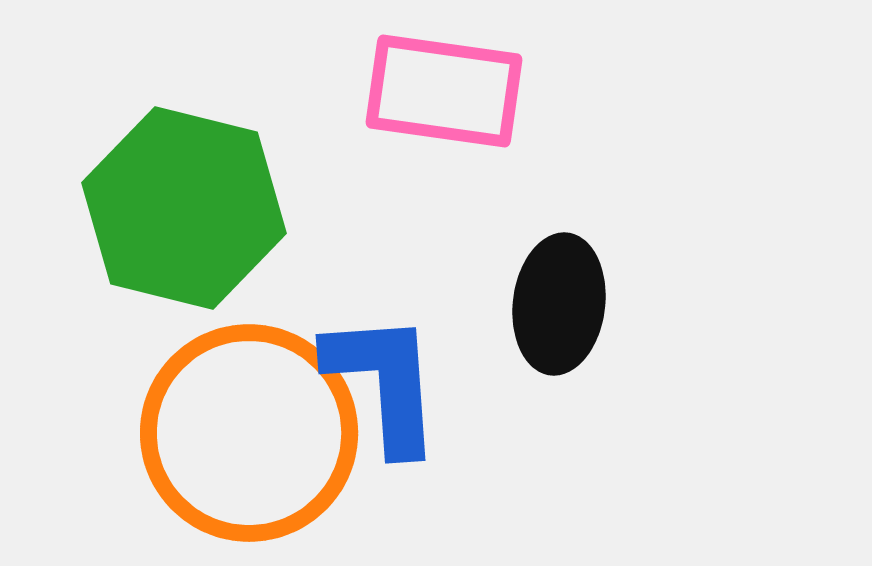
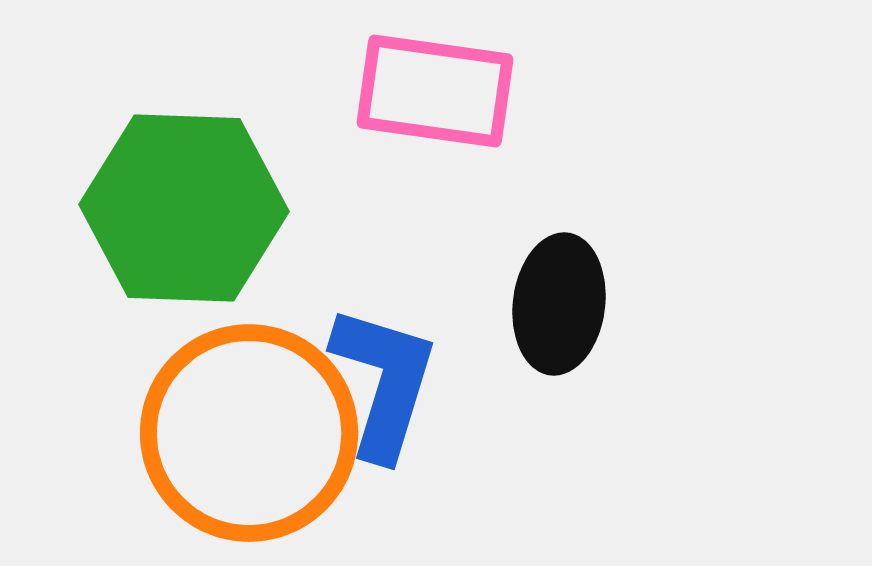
pink rectangle: moved 9 px left
green hexagon: rotated 12 degrees counterclockwise
blue L-shape: rotated 21 degrees clockwise
